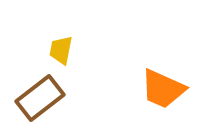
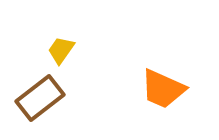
yellow trapezoid: rotated 24 degrees clockwise
